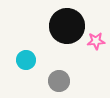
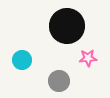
pink star: moved 8 px left, 17 px down
cyan circle: moved 4 px left
